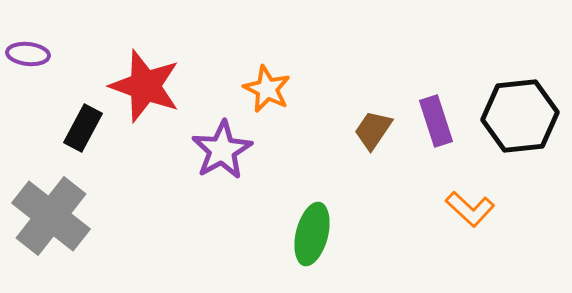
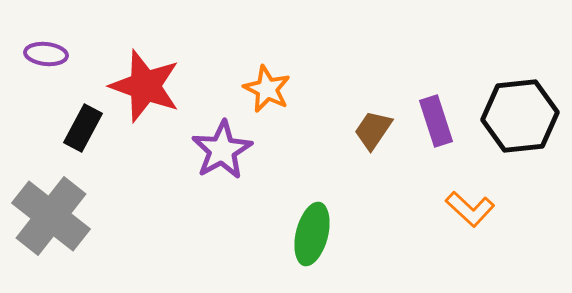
purple ellipse: moved 18 px right
